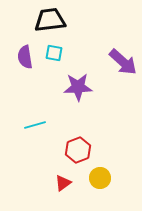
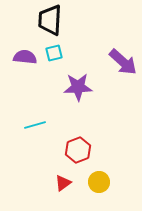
black trapezoid: rotated 80 degrees counterclockwise
cyan square: rotated 24 degrees counterclockwise
purple semicircle: rotated 105 degrees clockwise
yellow circle: moved 1 px left, 4 px down
